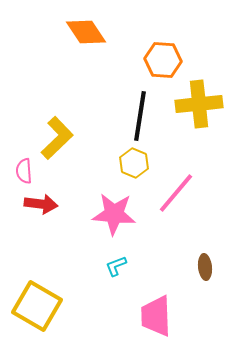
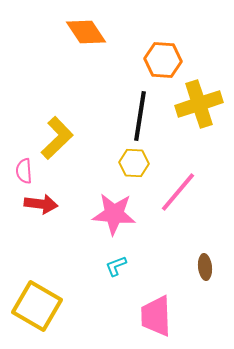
yellow cross: rotated 12 degrees counterclockwise
yellow hexagon: rotated 20 degrees counterclockwise
pink line: moved 2 px right, 1 px up
